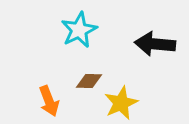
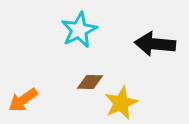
brown diamond: moved 1 px right, 1 px down
orange arrow: moved 26 px left, 1 px up; rotated 76 degrees clockwise
